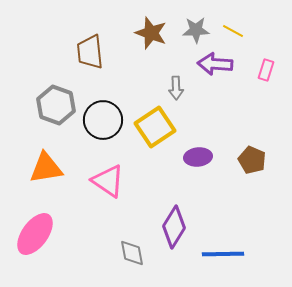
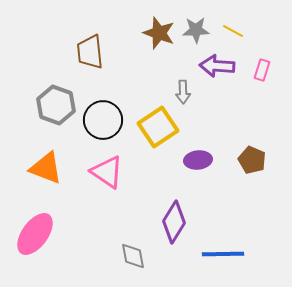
brown star: moved 8 px right
purple arrow: moved 2 px right, 2 px down
pink rectangle: moved 4 px left
gray arrow: moved 7 px right, 4 px down
yellow square: moved 3 px right
purple ellipse: moved 3 px down
orange triangle: rotated 30 degrees clockwise
pink triangle: moved 1 px left, 9 px up
purple diamond: moved 5 px up
gray diamond: moved 1 px right, 3 px down
